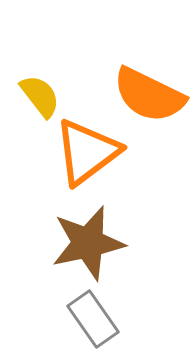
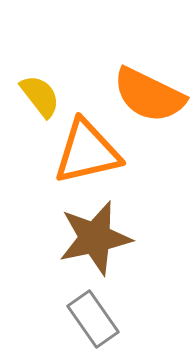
orange triangle: rotated 24 degrees clockwise
brown star: moved 7 px right, 5 px up
